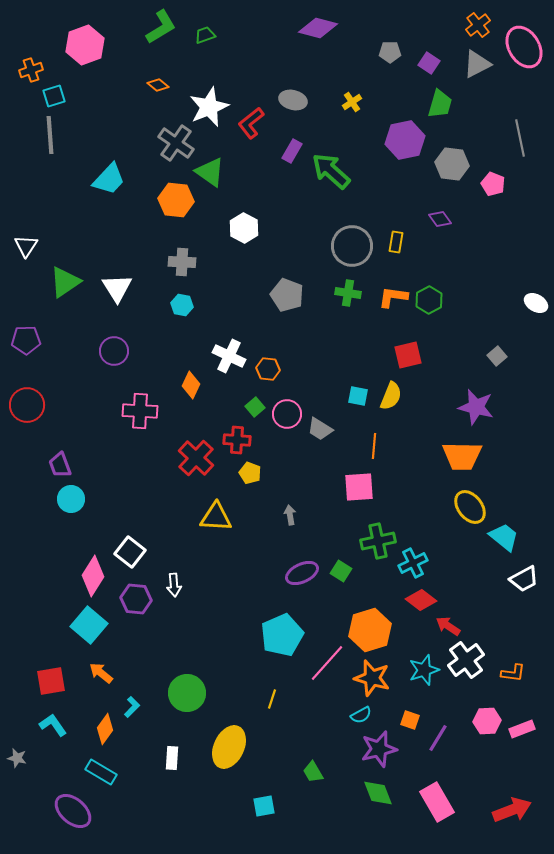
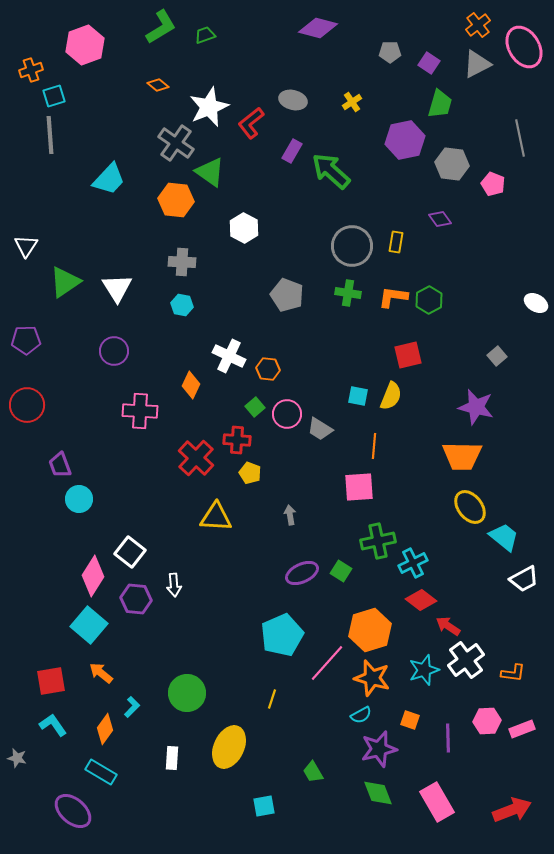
cyan circle at (71, 499): moved 8 px right
purple line at (438, 738): moved 10 px right; rotated 32 degrees counterclockwise
